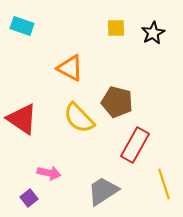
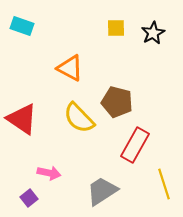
gray trapezoid: moved 1 px left
